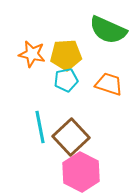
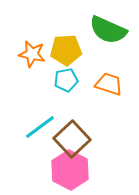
yellow pentagon: moved 5 px up
cyan line: rotated 64 degrees clockwise
brown square: moved 1 px right, 2 px down
pink hexagon: moved 11 px left, 2 px up
